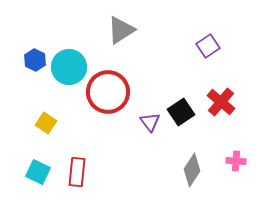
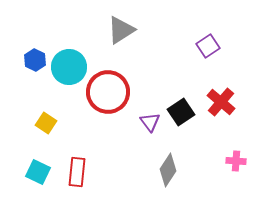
gray diamond: moved 24 px left
